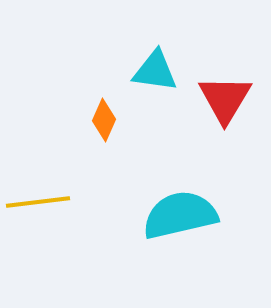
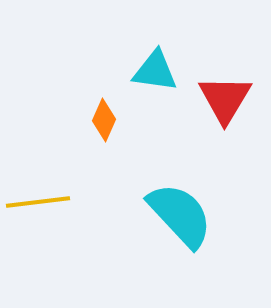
cyan semicircle: rotated 60 degrees clockwise
